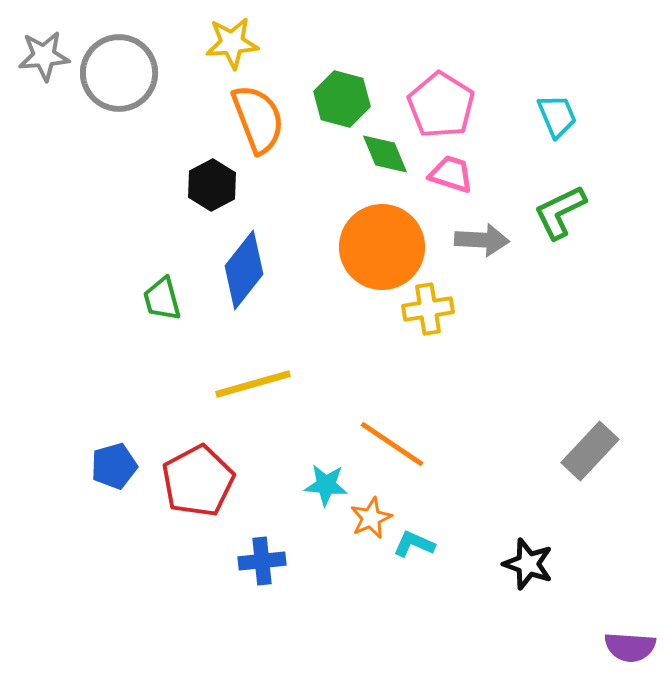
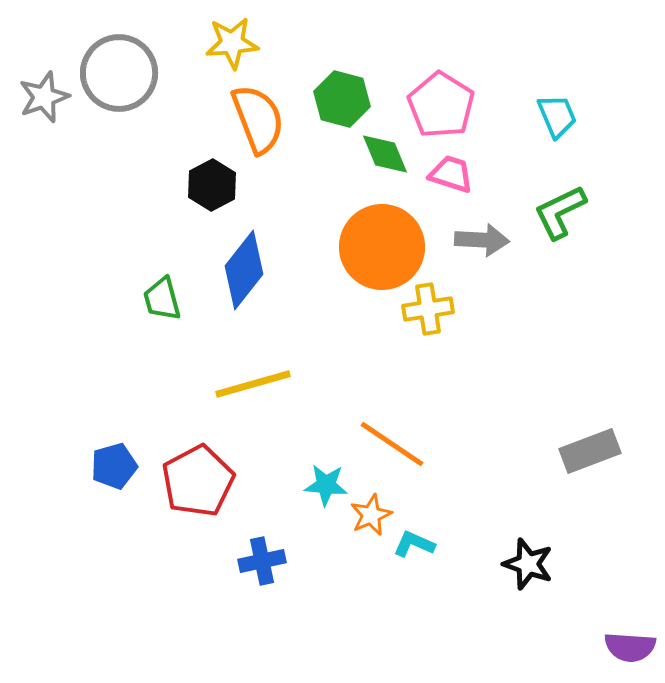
gray star: moved 41 px down; rotated 15 degrees counterclockwise
gray rectangle: rotated 26 degrees clockwise
orange star: moved 3 px up
blue cross: rotated 6 degrees counterclockwise
